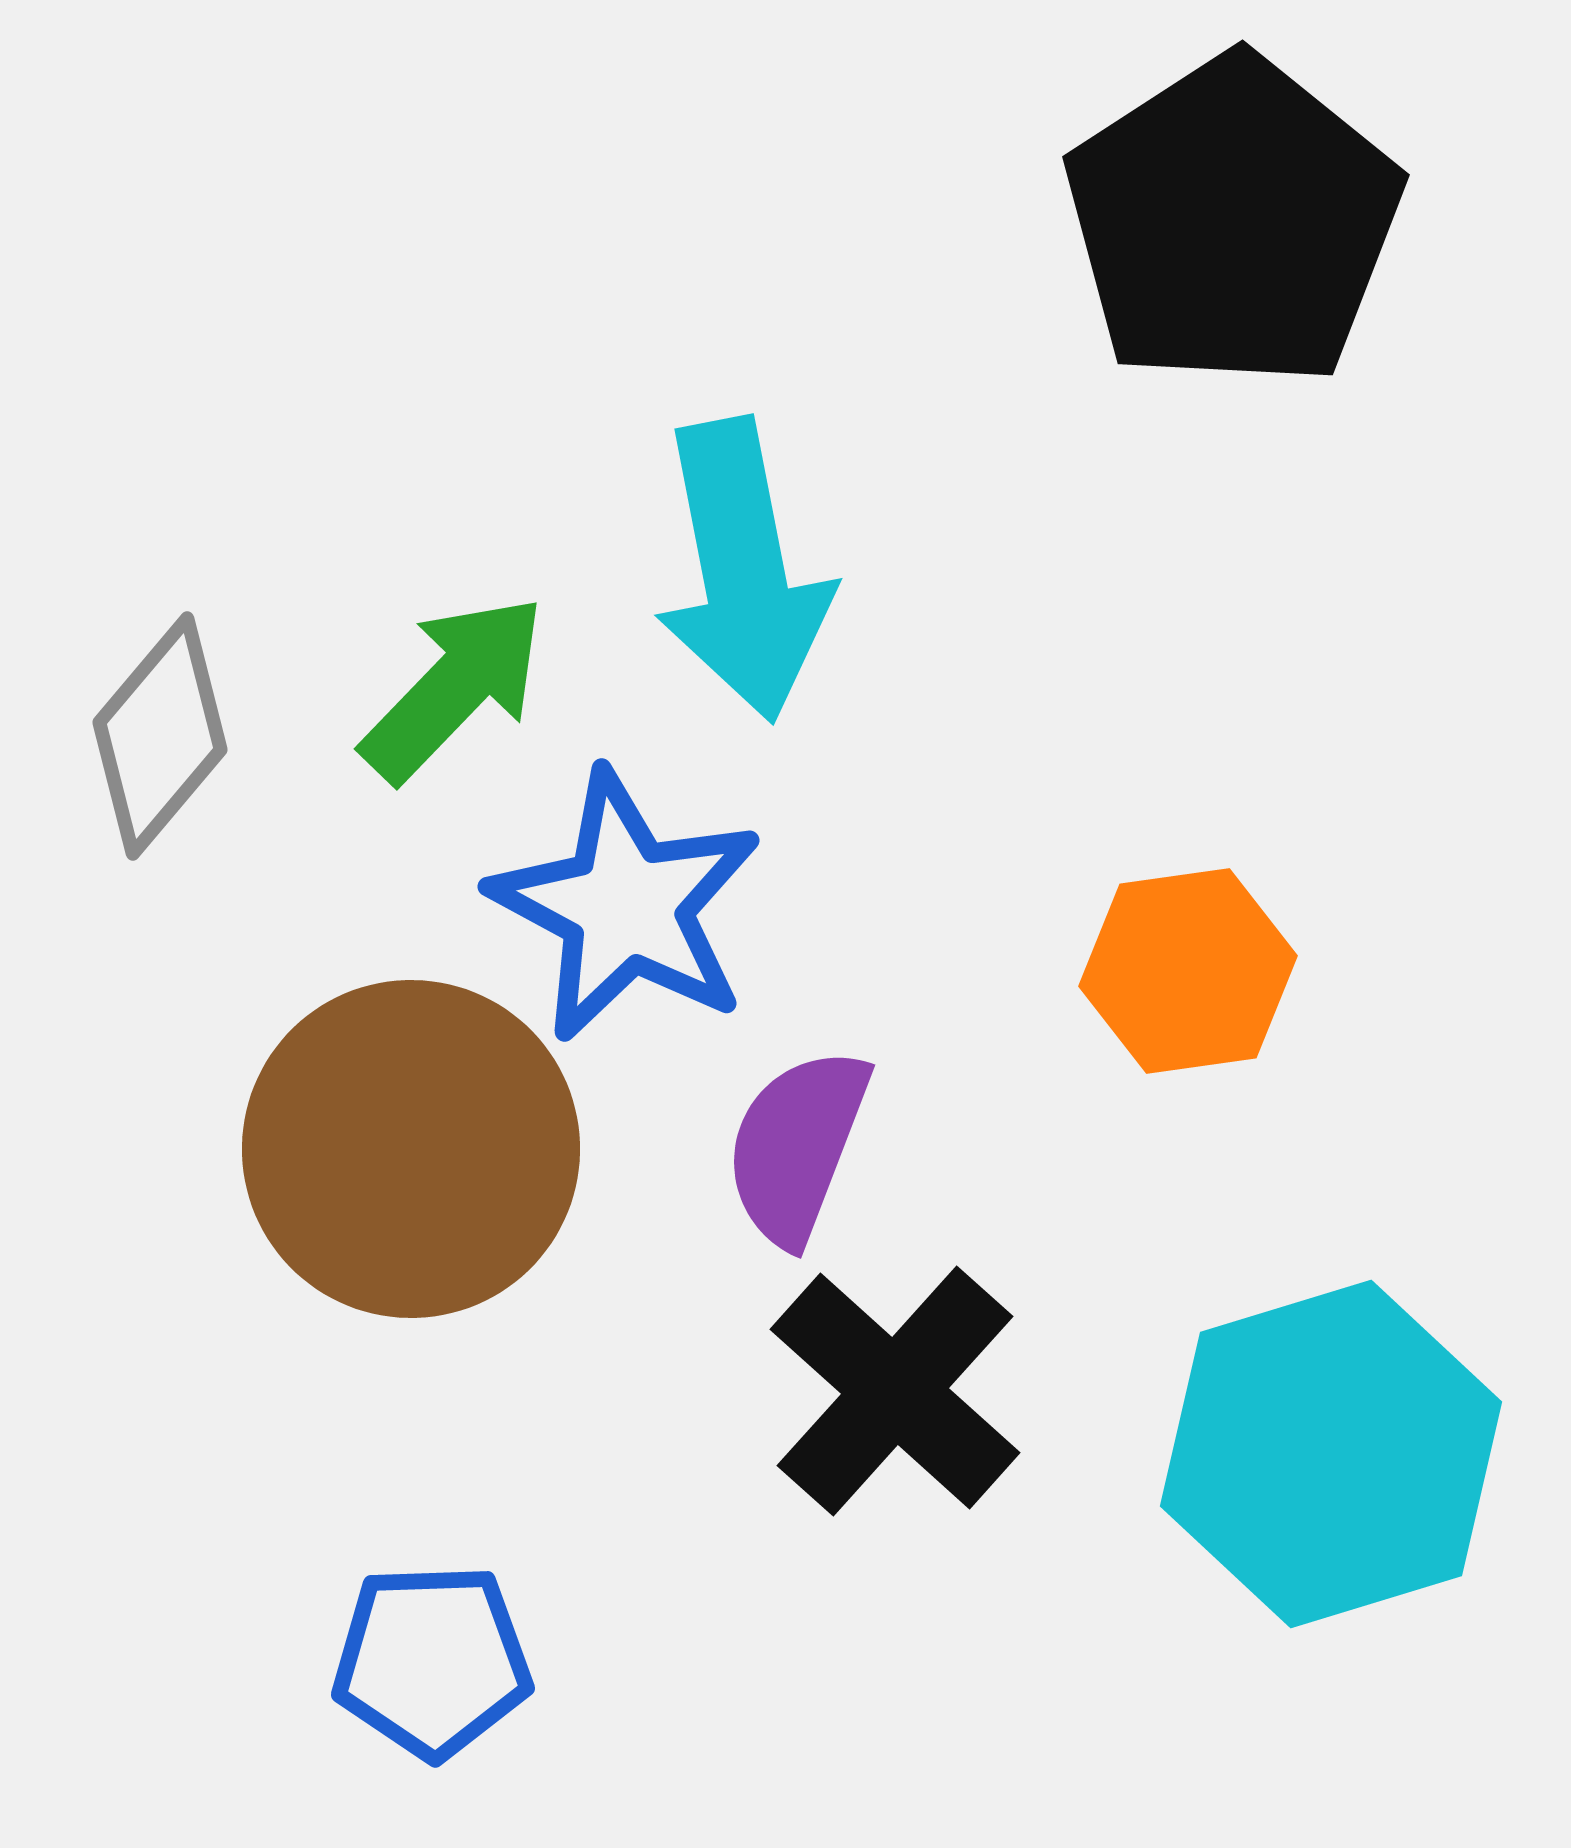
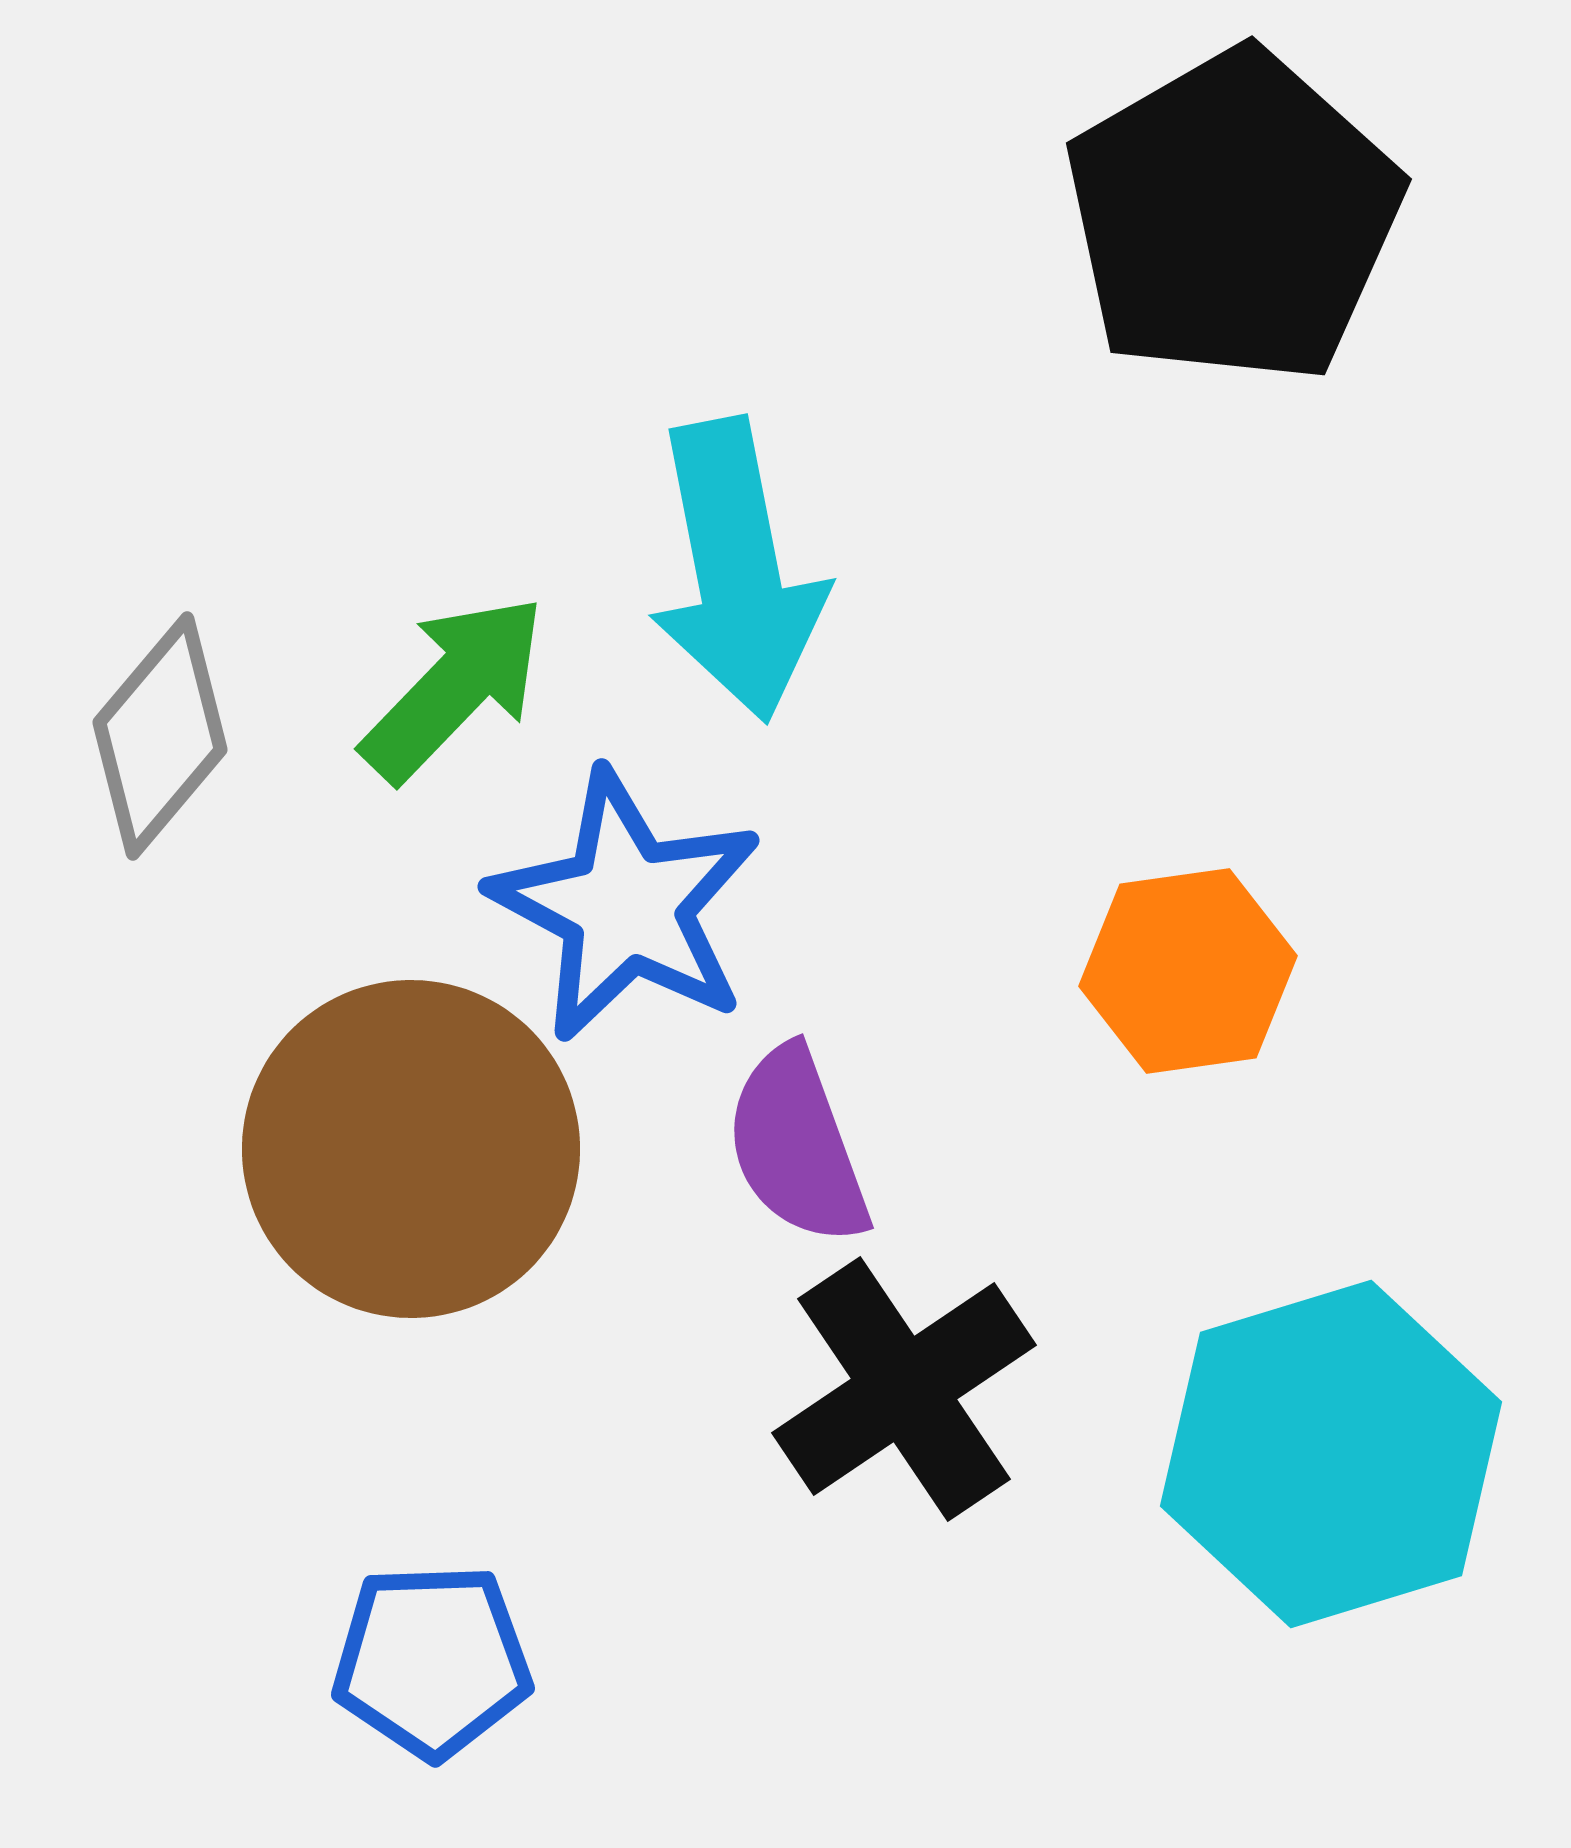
black pentagon: moved 5 px up; rotated 3 degrees clockwise
cyan arrow: moved 6 px left
purple semicircle: rotated 41 degrees counterclockwise
black cross: moved 9 px right, 2 px up; rotated 14 degrees clockwise
